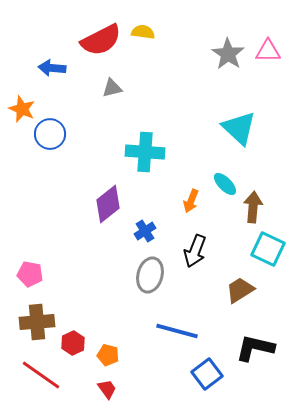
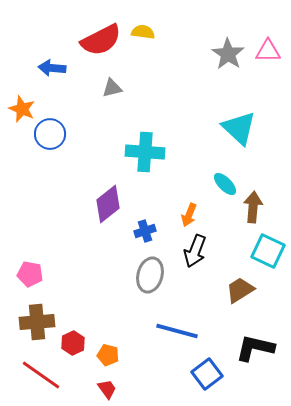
orange arrow: moved 2 px left, 14 px down
blue cross: rotated 15 degrees clockwise
cyan square: moved 2 px down
